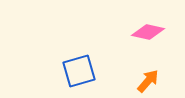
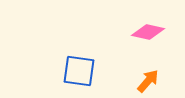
blue square: rotated 24 degrees clockwise
